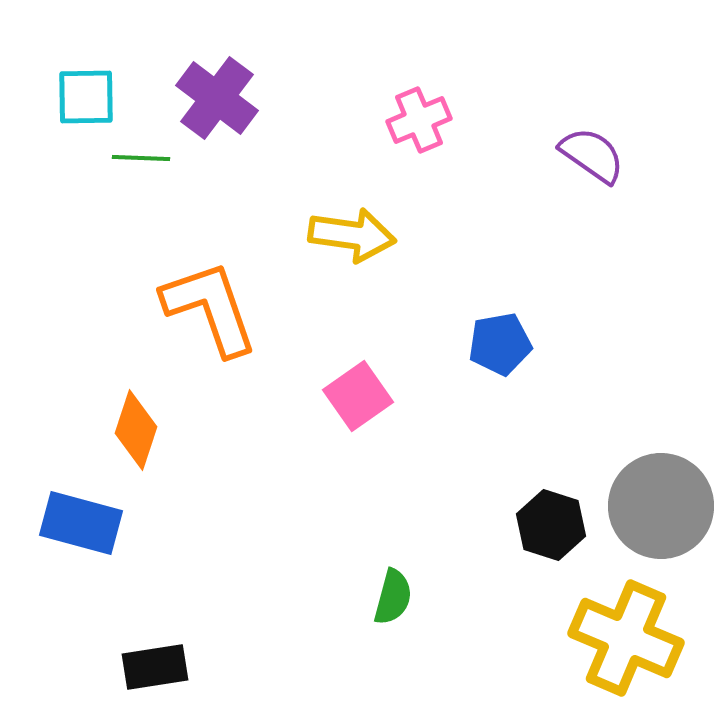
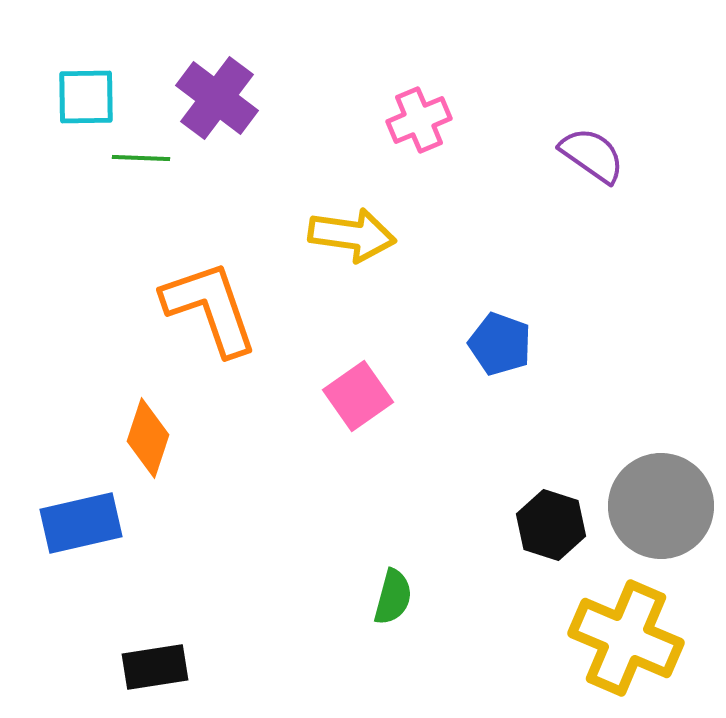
blue pentagon: rotated 30 degrees clockwise
orange diamond: moved 12 px right, 8 px down
blue rectangle: rotated 28 degrees counterclockwise
